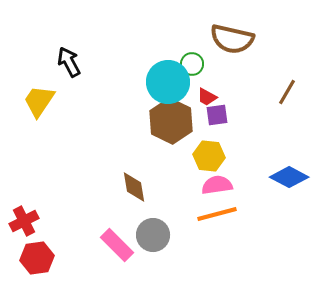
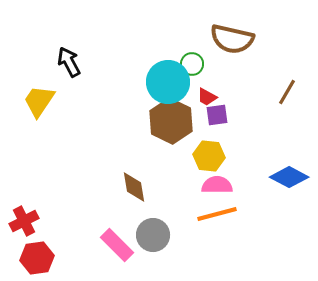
pink semicircle: rotated 8 degrees clockwise
